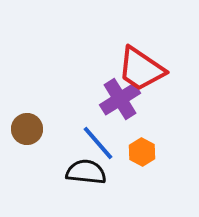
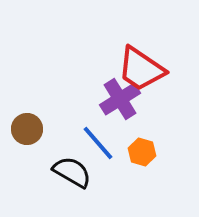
orange hexagon: rotated 12 degrees counterclockwise
black semicircle: moved 14 px left; rotated 24 degrees clockwise
